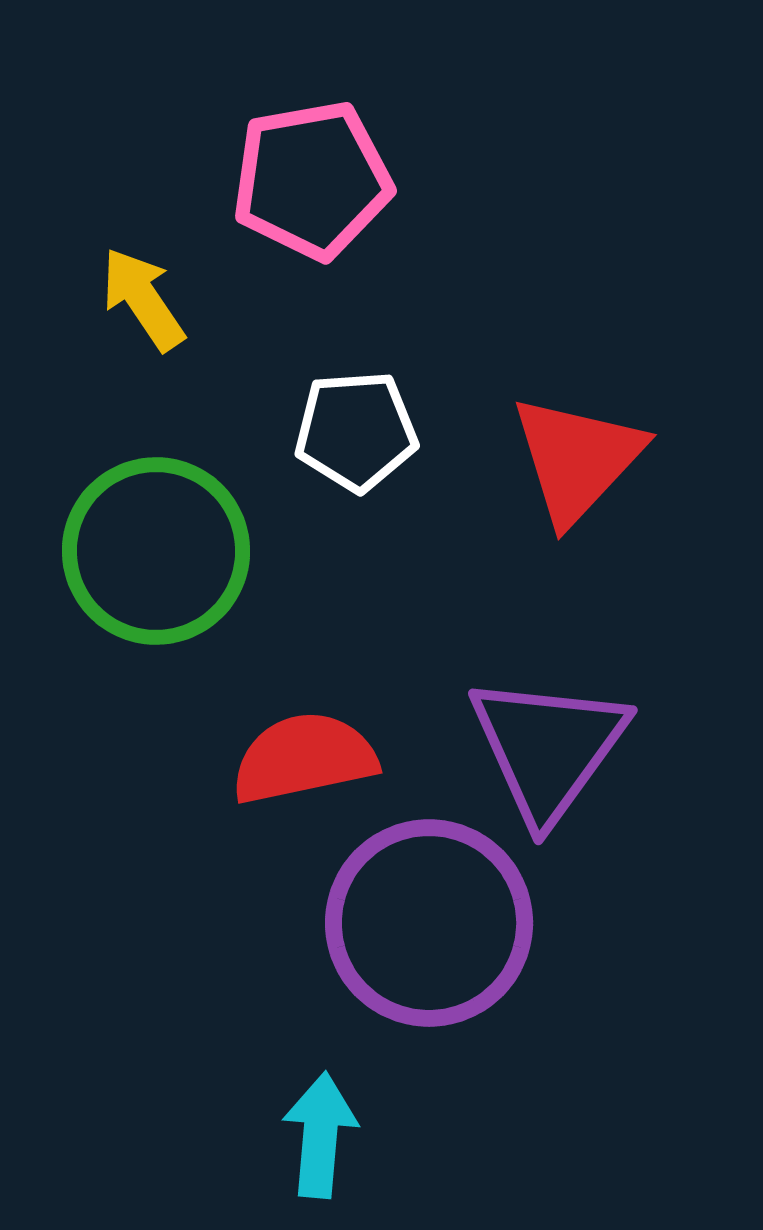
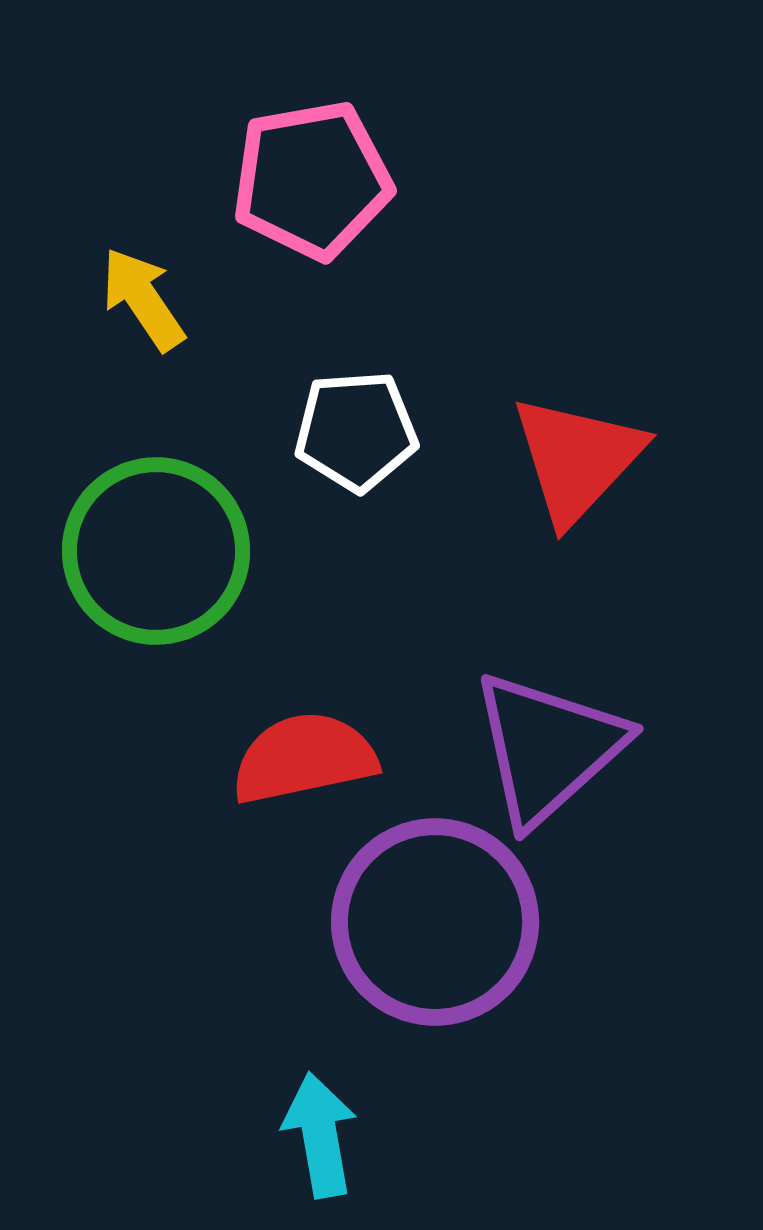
purple triangle: rotated 12 degrees clockwise
purple circle: moved 6 px right, 1 px up
cyan arrow: rotated 15 degrees counterclockwise
